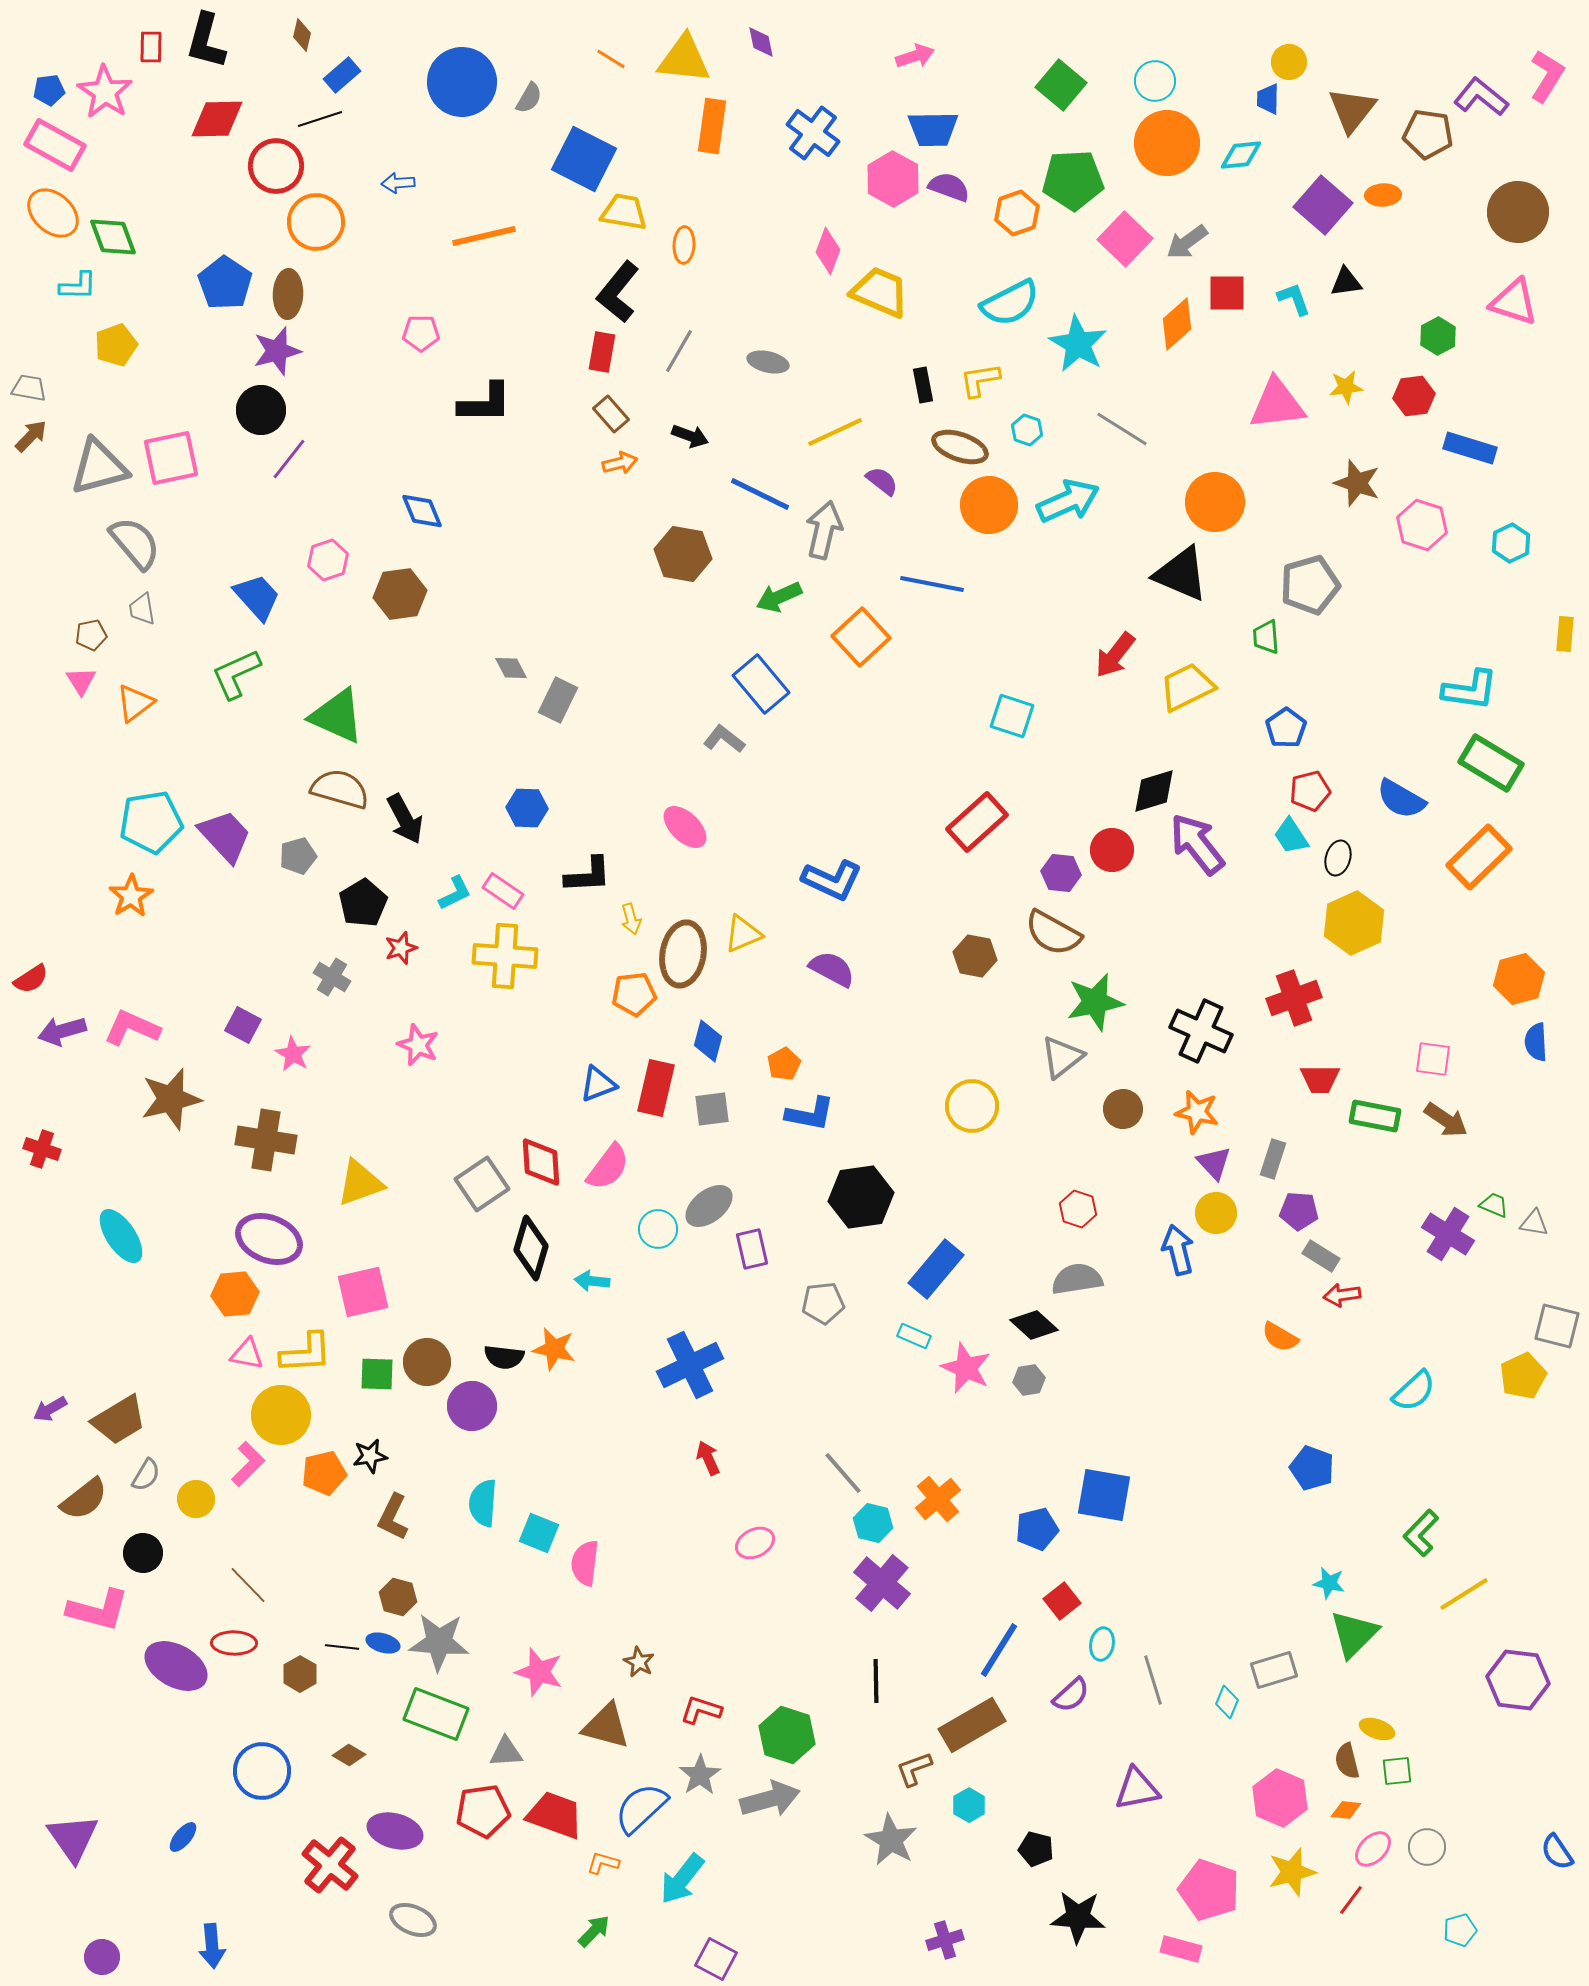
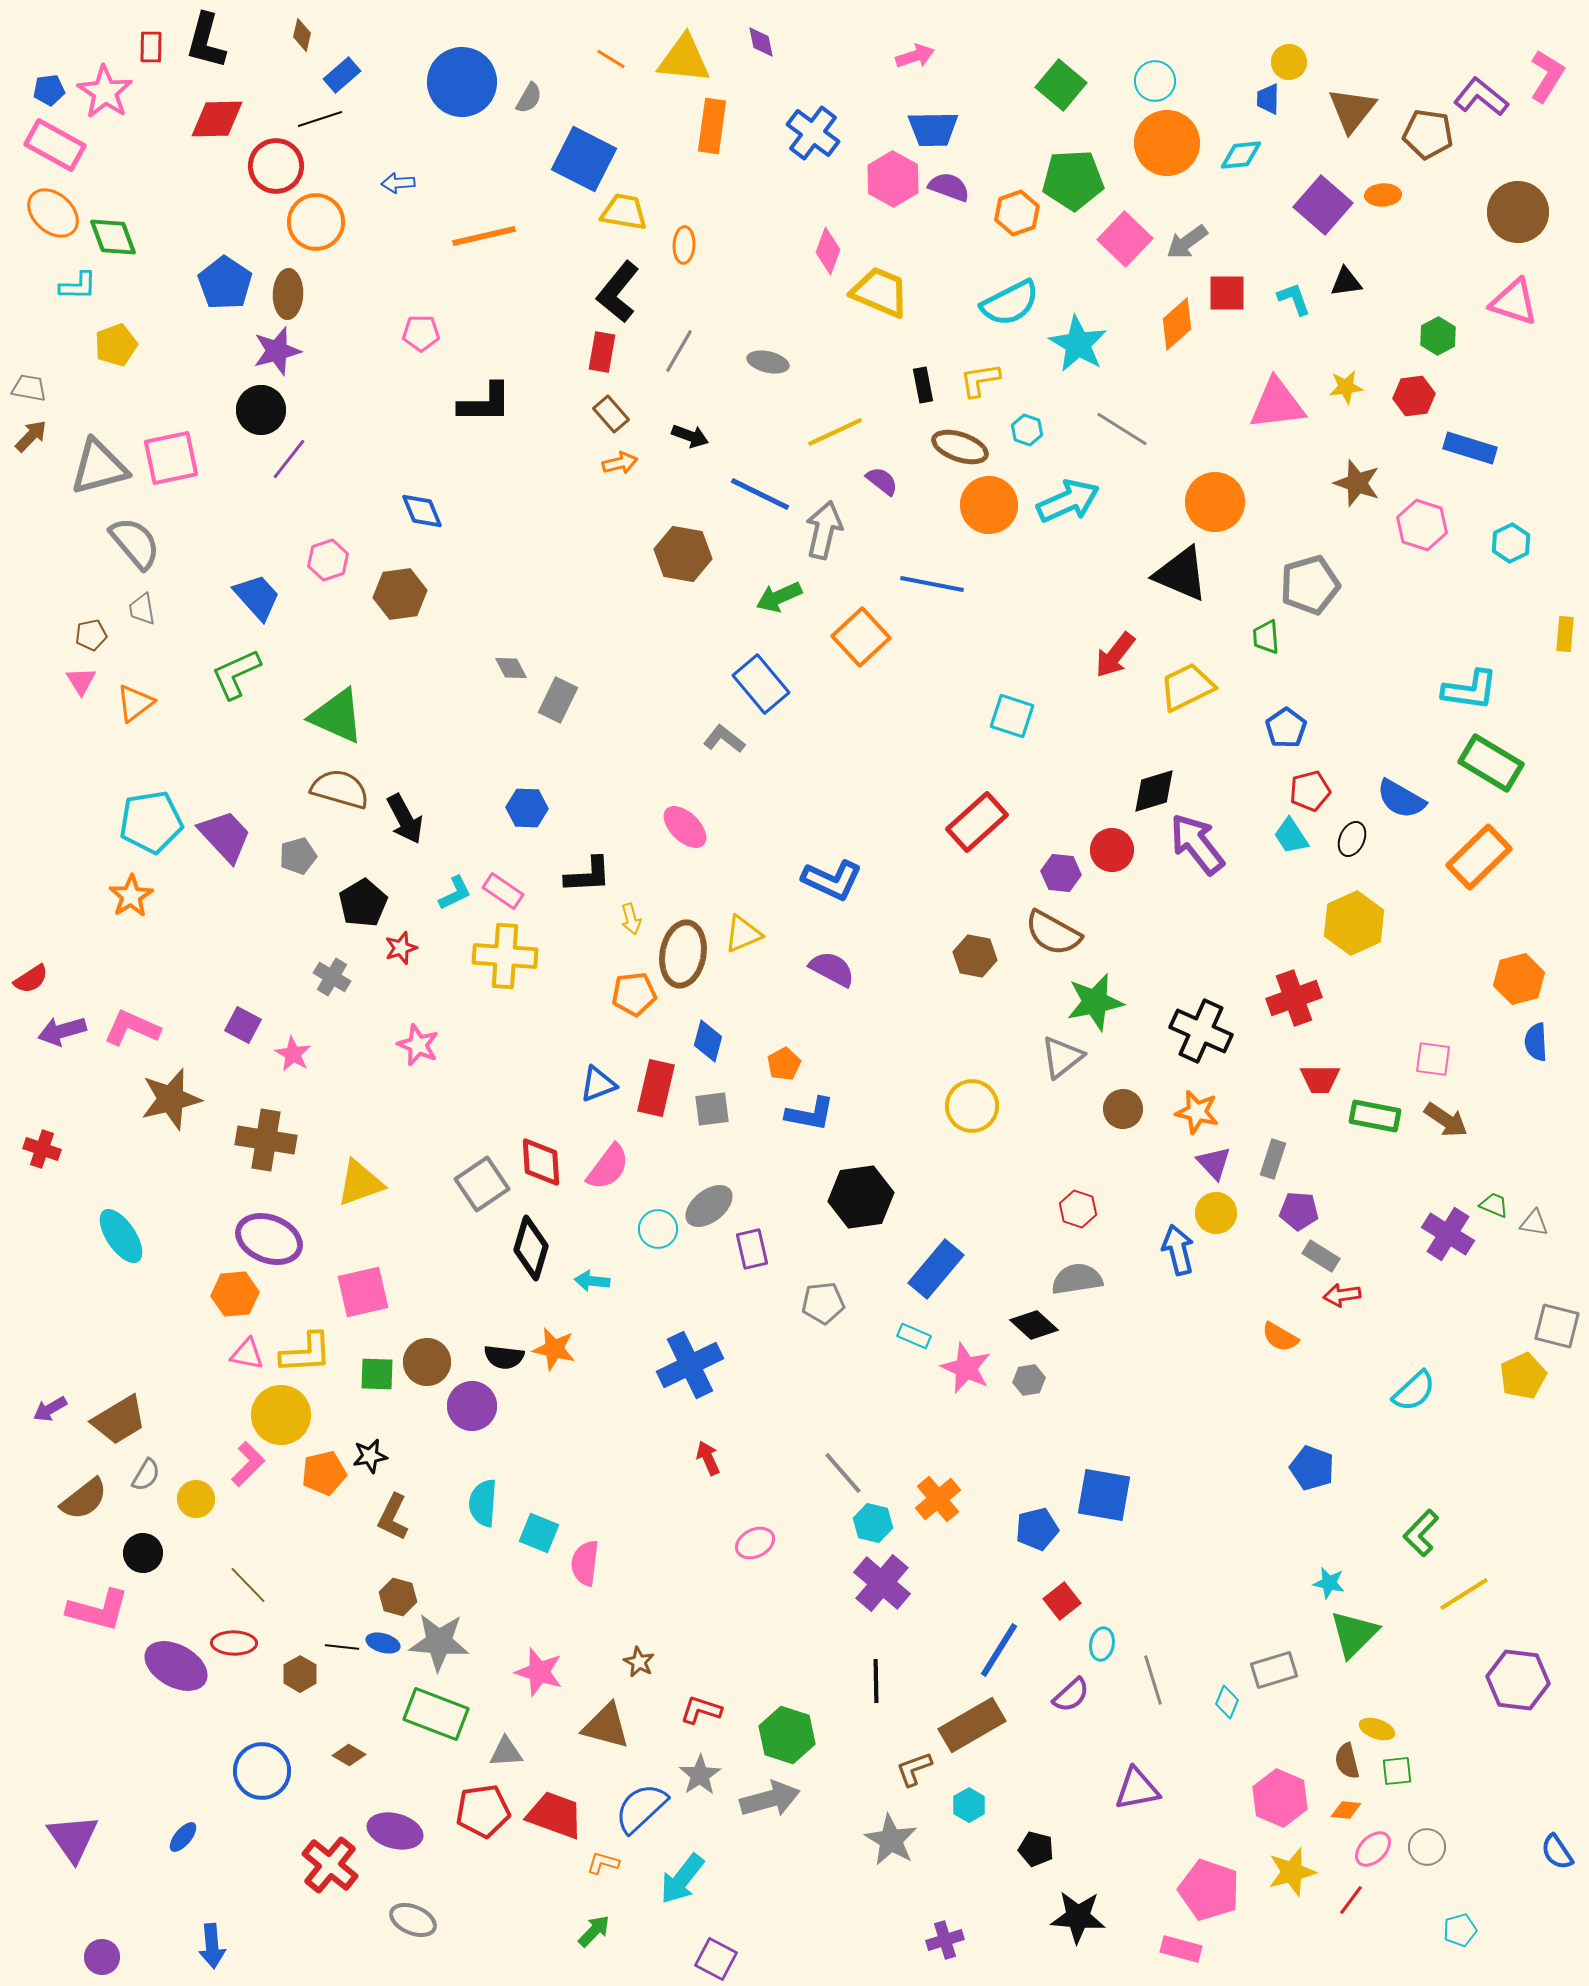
black ellipse at (1338, 858): moved 14 px right, 19 px up; rotated 8 degrees clockwise
